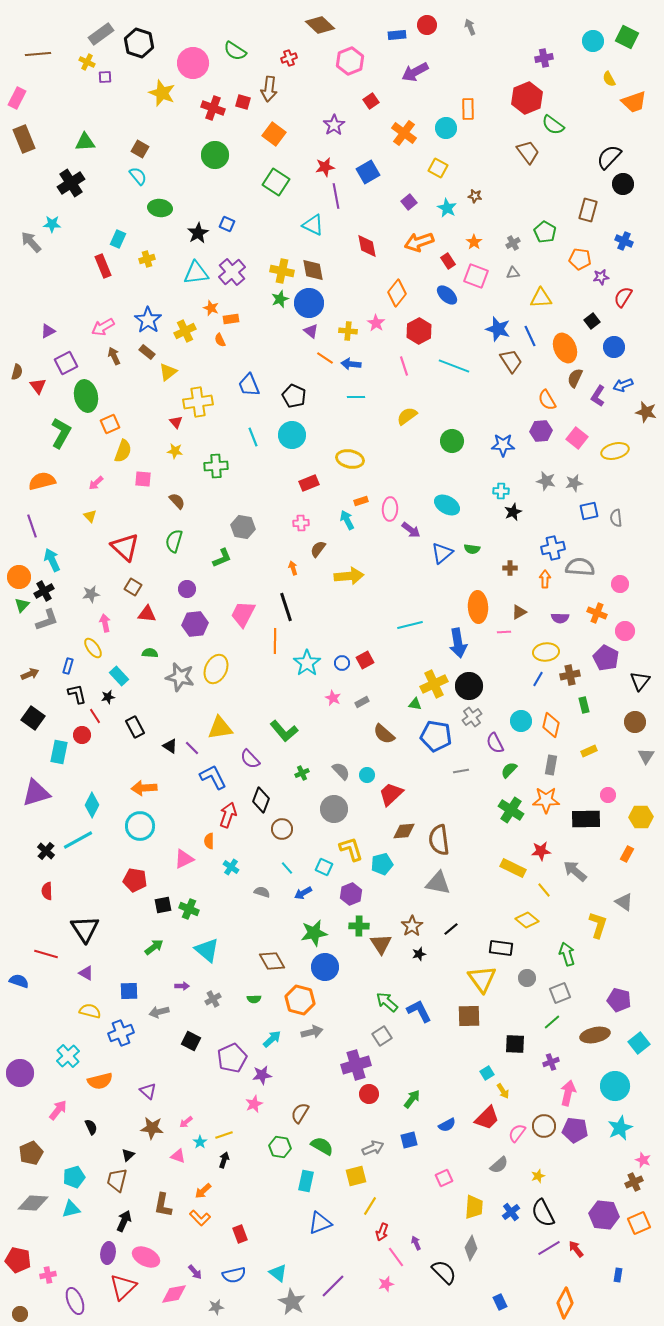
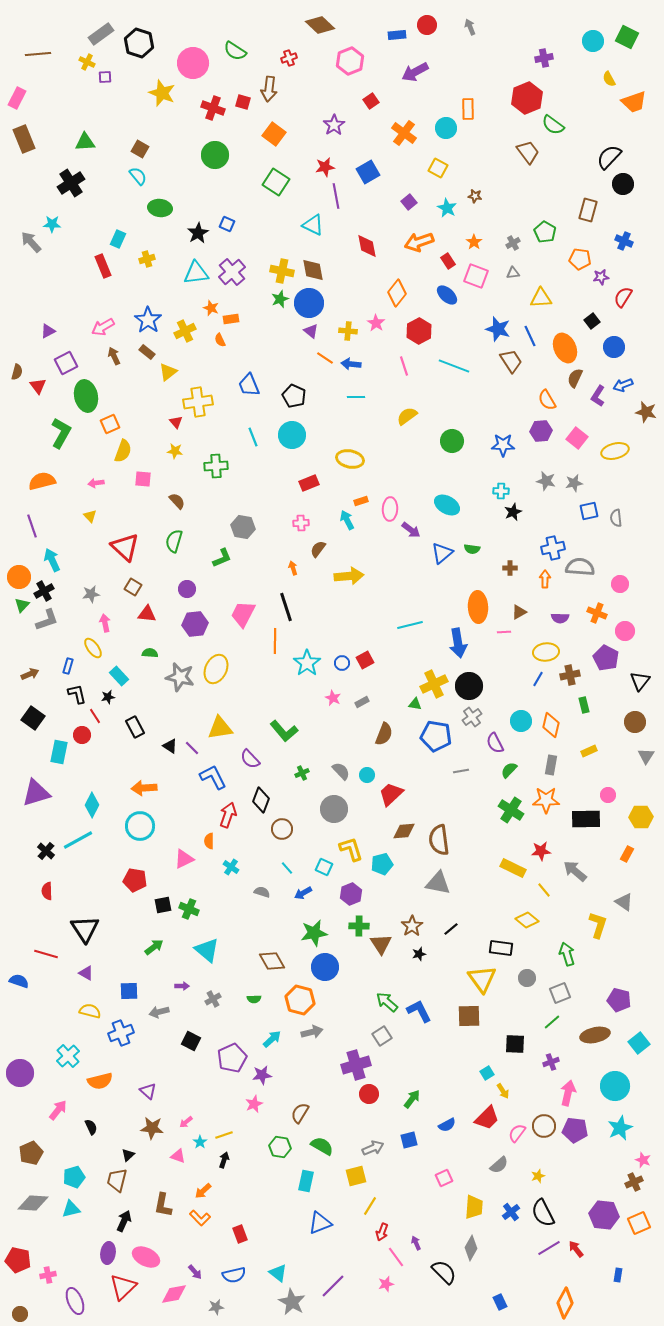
pink arrow at (96, 483): rotated 35 degrees clockwise
brown semicircle at (384, 734): rotated 110 degrees counterclockwise
